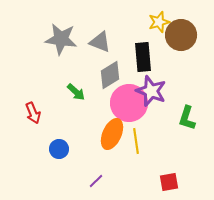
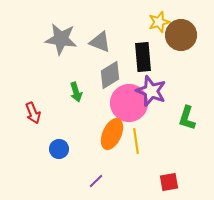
green arrow: rotated 30 degrees clockwise
